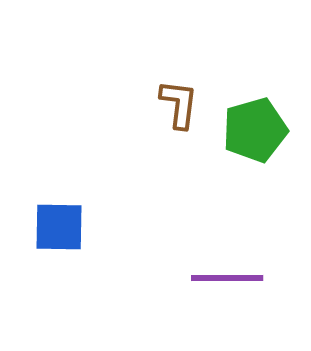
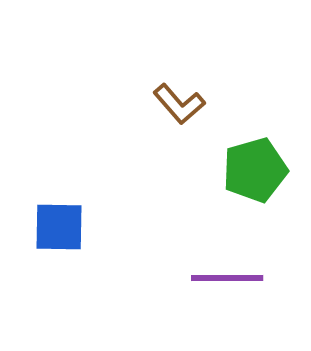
brown L-shape: rotated 132 degrees clockwise
green pentagon: moved 40 px down
